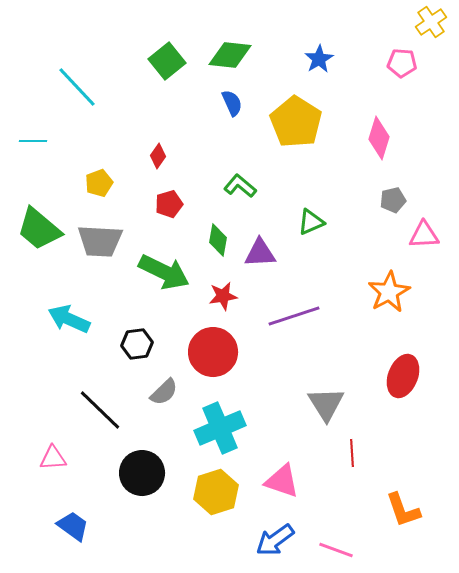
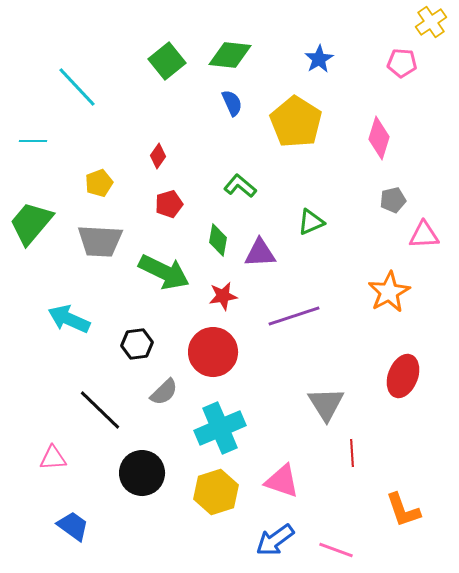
green trapezoid at (39, 229): moved 8 px left, 6 px up; rotated 90 degrees clockwise
